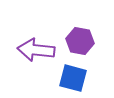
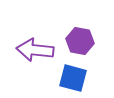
purple arrow: moved 1 px left
